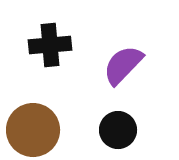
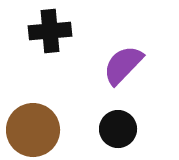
black cross: moved 14 px up
black circle: moved 1 px up
